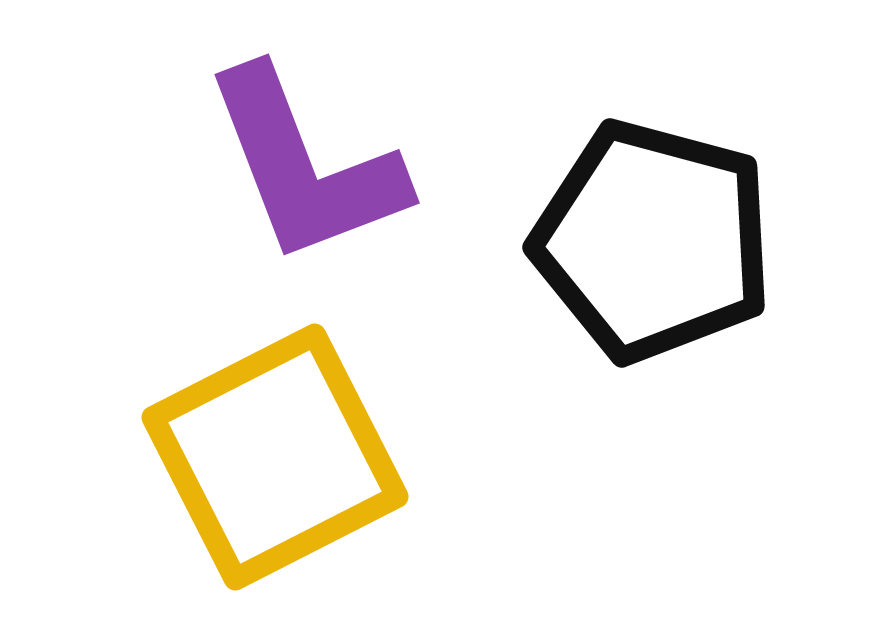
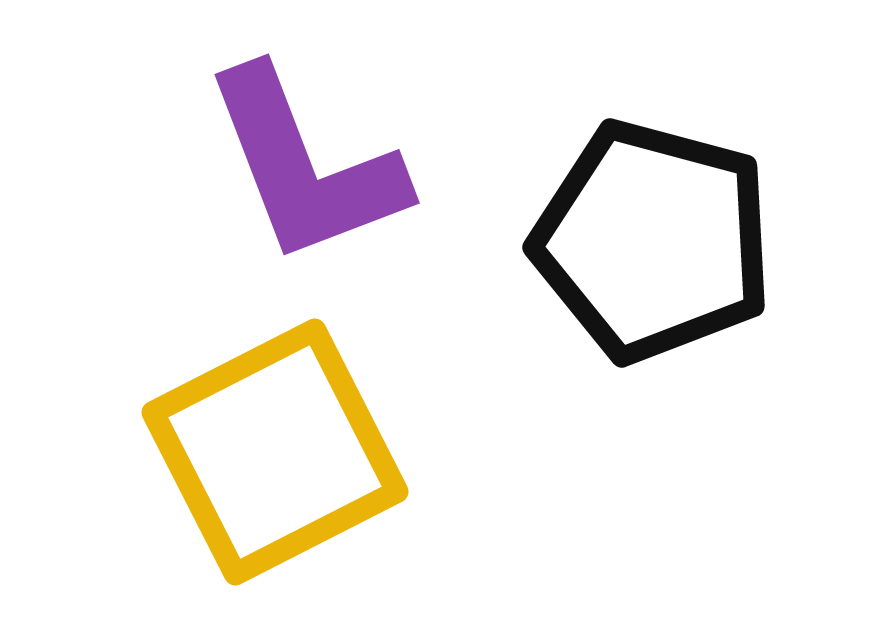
yellow square: moved 5 px up
